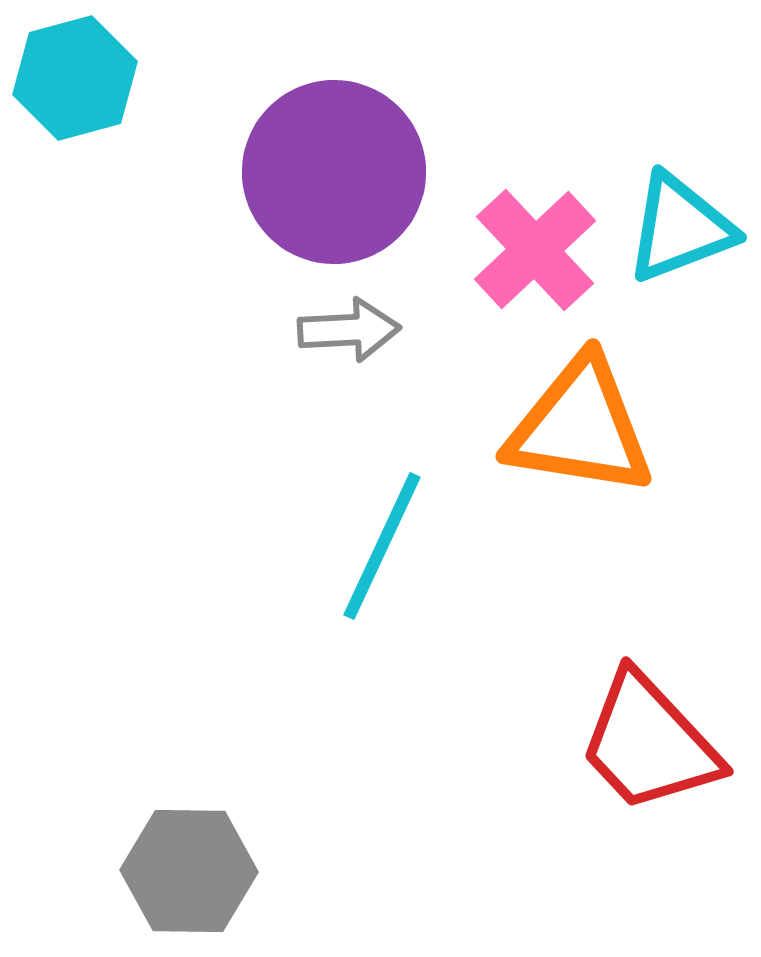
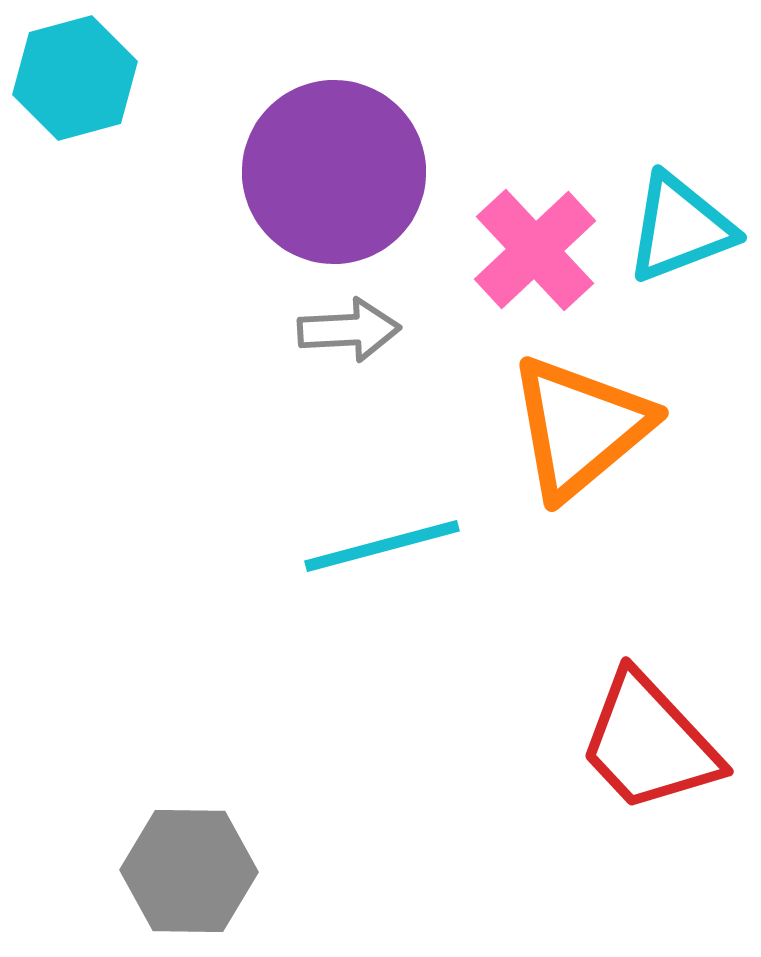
orange triangle: rotated 49 degrees counterclockwise
cyan line: rotated 50 degrees clockwise
